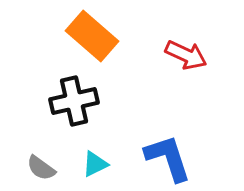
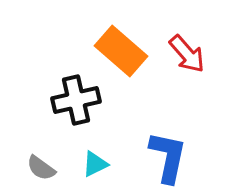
orange rectangle: moved 29 px right, 15 px down
red arrow: moved 1 px right, 1 px up; rotated 24 degrees clockwise
black cross: moved 2 px right, 1 px up
blue L-shape: moved 1 px up; rotated 30 degrees clockwise
